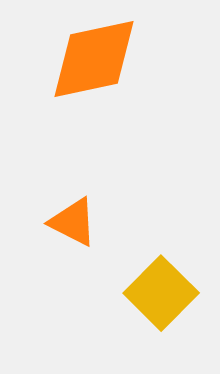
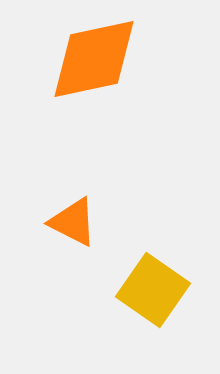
yellow square: moved 8 px left, 3 px up; rotated 10 degrees counterclockwise
